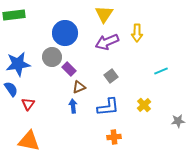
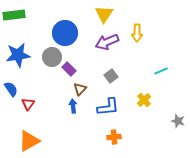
blue star: moved 9 px up
brown triangle: moved 1 px right, 2 px down; rotated 24 degrees counterclockwise
yellow cross: moved 5 px up
gray star: rotated 24 degrees clockwise
orange triangle: rotated 40 degrees counterclockwise
